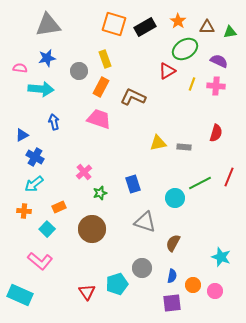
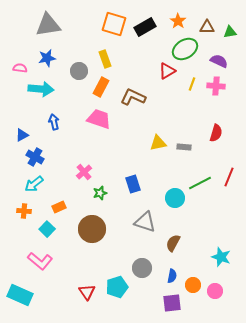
cyan pentagon at (117, 284): moved 3 px down
